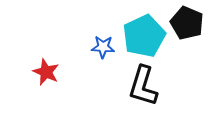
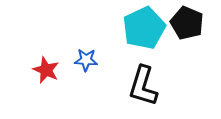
cyan pentagon: moved 8 px up
blue star: moved 17 px left, 13 px down
red star: moved 2 px up
